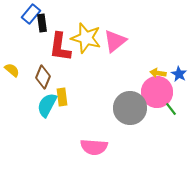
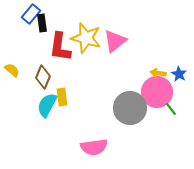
pink semicircle: rotated 12 degrees counterclockwise
